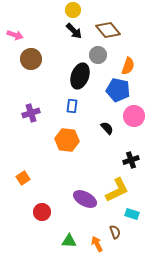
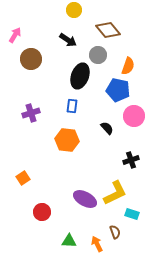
yellow circle: moved 1 px right
black arrow: moved 6 px left, 9 px down; rotated 12 degrees counterclockwise
pink arrow: rotated 77 degrees counterclockwise
yellow L-shape: moved 2 px left, 3 px down
